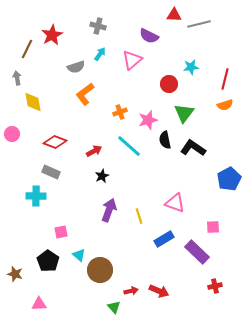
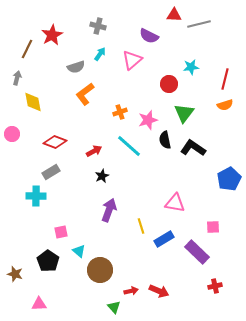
gray arrow at (17, 78): rotated 24 degrees clockwise
gray rectangle at (51, 172): rotated 54 degrees counterclockwise
pink triangle at (175, 203): rotated 10 degrees counterclockwise
yellow line at (139, 216): moved 2 px right, 10 px down
cyan triangle at (79, 255): moved 4 px up
